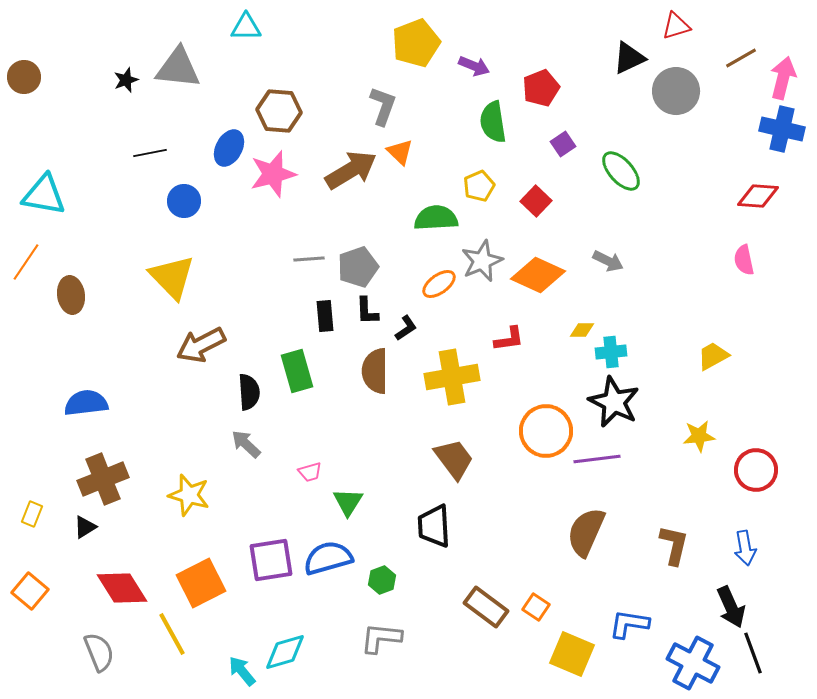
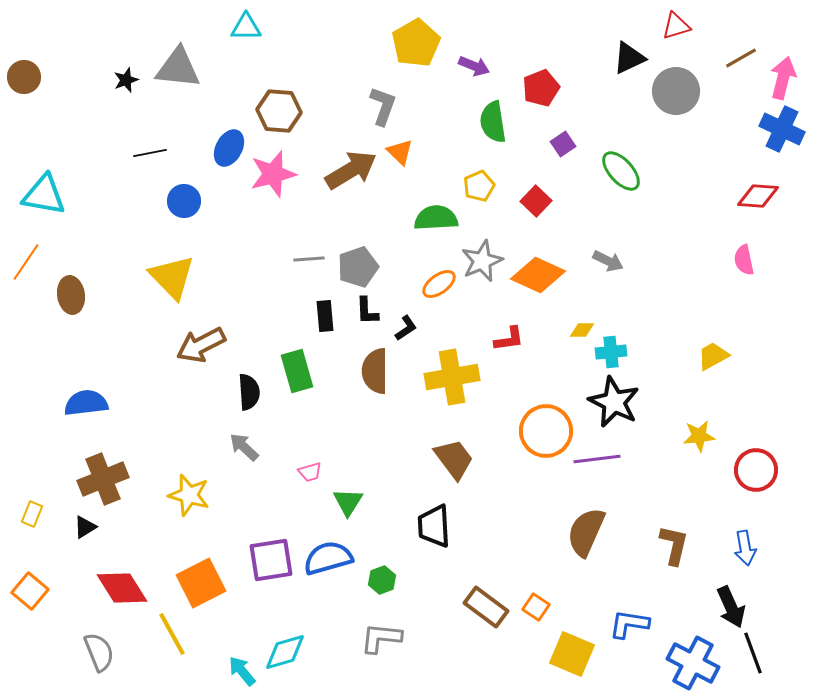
yellow pentagon at (416, 43): rotated 9 degrees counterclockwise
blue cross at (782, 129): rotated 12 degrees clockwise
gray arrow at (246, 444): moved 2 px left, 3 px down
